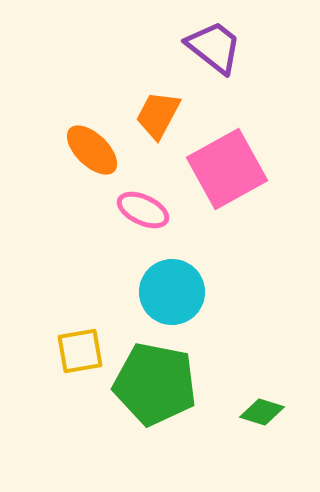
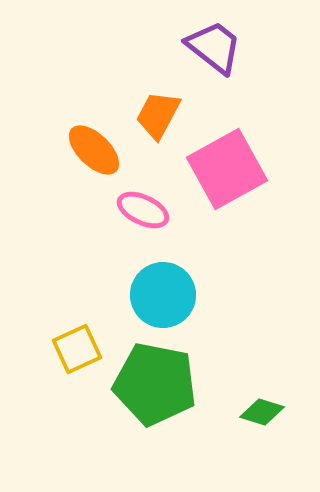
orange ellipse: moved 2 px right
cyan circle: moved 9 px left, 3 px down
yellow square: moved 3 px left, 2 px up; rotated 15 degrees counterclockwise
